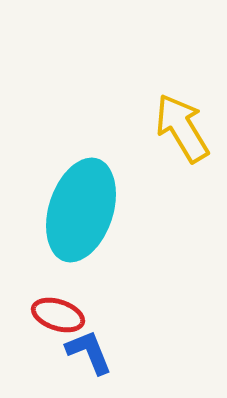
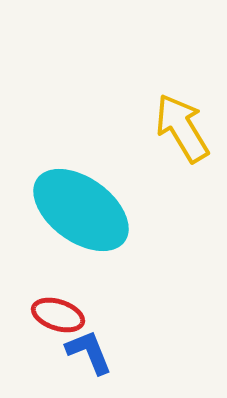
cyan ellipse: rotated 72 degrees counterclockwise
